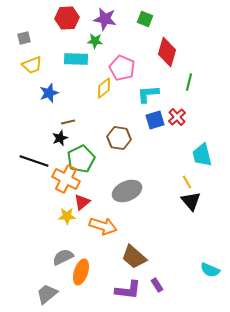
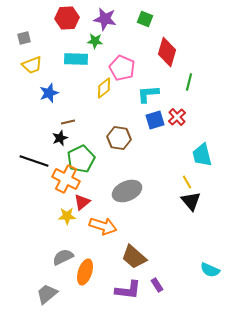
orange ellipse: moved 4 px right
